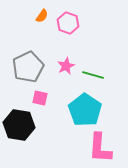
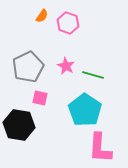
pink star: rotated 18 degrees counterclockwise
